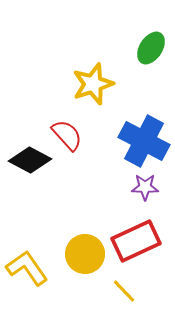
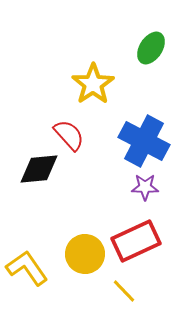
yellow star: rotated 15 degrees counterclockwise
red semicircle: moved 2 px right
black diamond: moved 9 px right, 9 px down; rotated 33 degrees counterclockwise
